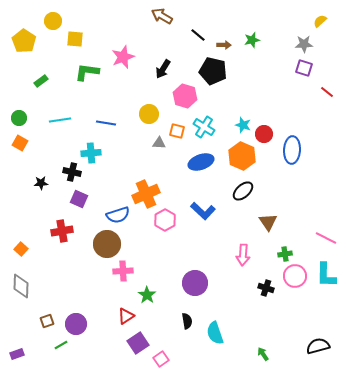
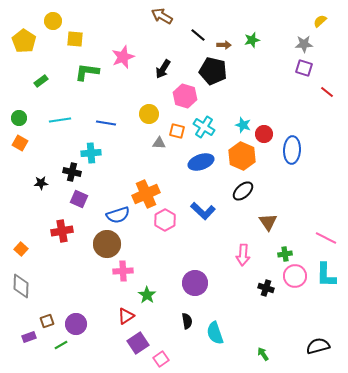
purple rectangle at (17, 354): moved 12 px right, 17 px up
